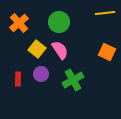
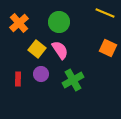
yellow line: rotated 30 degrees clockwise
orange square: moved 1 px right, 4 px up
